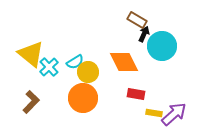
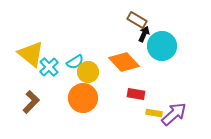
orange diamond: rotated 16 degrees counterclockwise
